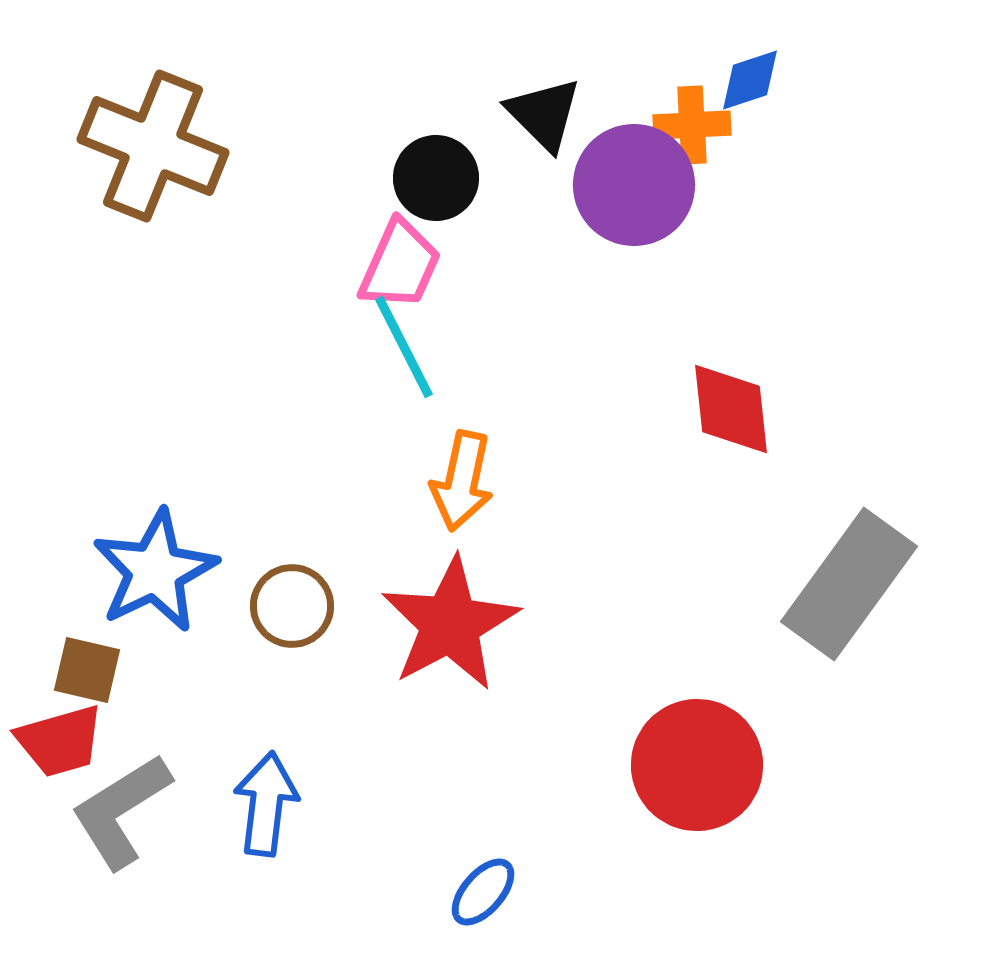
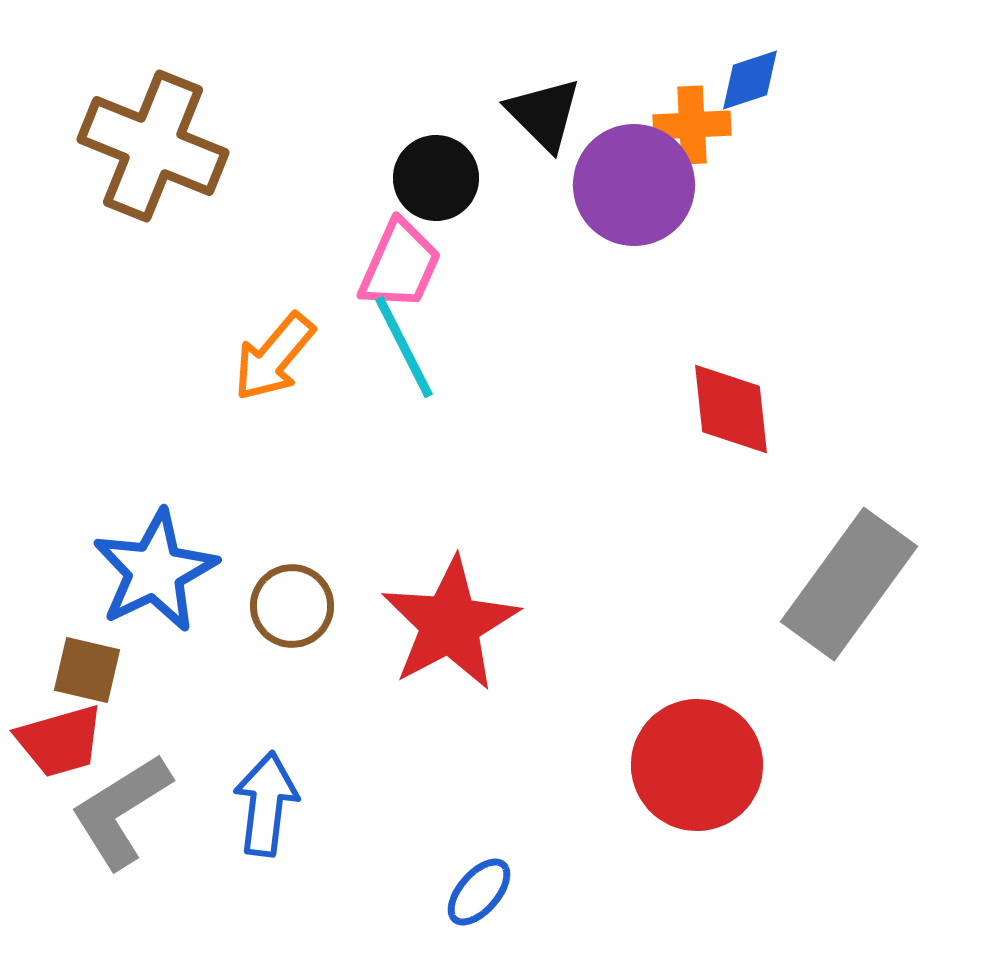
orange arrow: moved 188 px left, 124 px up; rotated 28 degrees clockwise
blue ellipse: moved 4 px left
